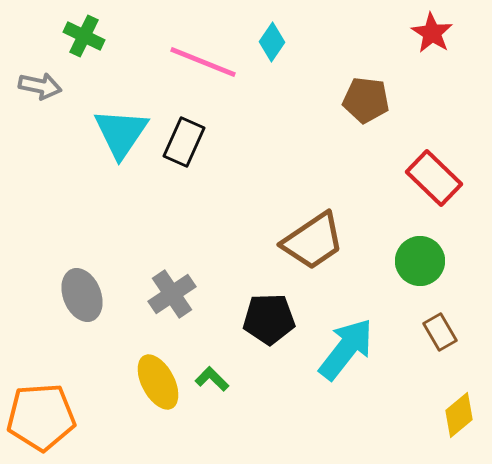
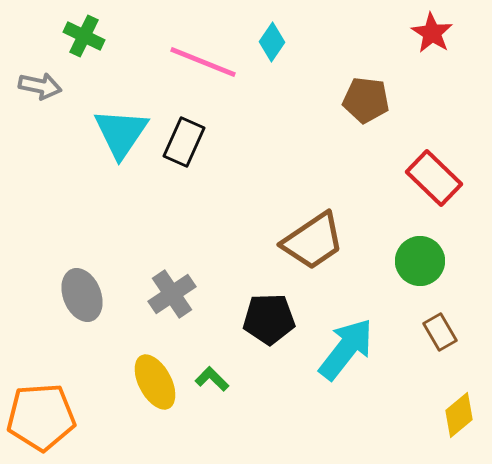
yellow ellipse: moved 3 px left
